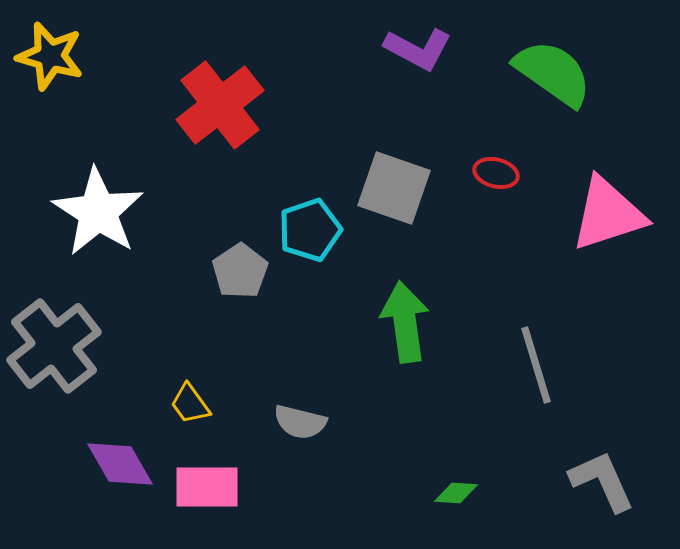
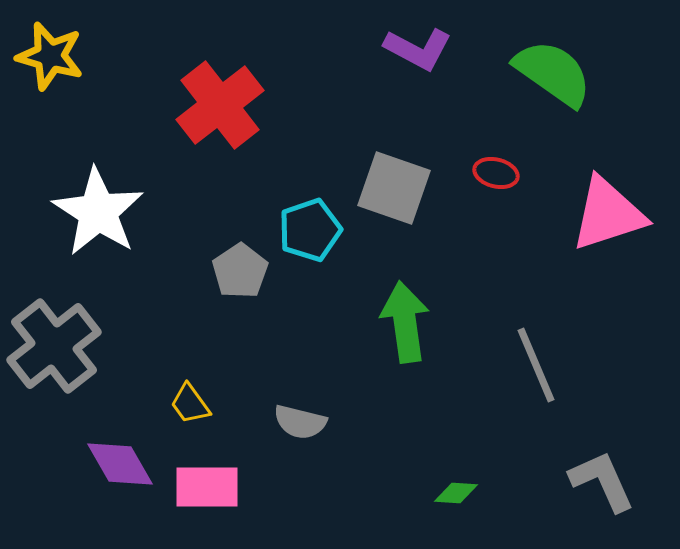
gray line: rotated 6 degrees counterclockwise
